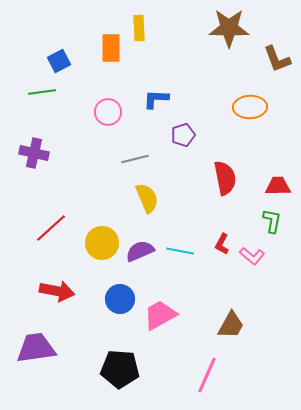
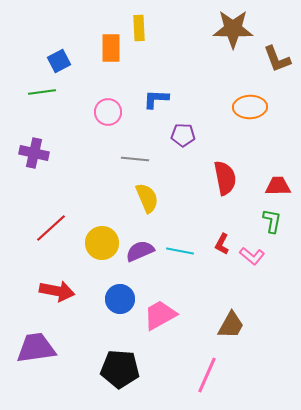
brown star: moved 4 px right, 1 px down
purple pentagon: rotated 20 degrees clockwise
gray line: rotated 20 degrees clockwise
